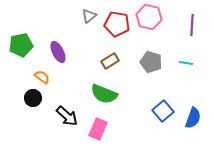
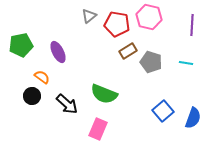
brown rectangle: moved 18 px right, 10 px up
black circle: moved 1 px left, 2 px up
black arrow: moved 12 px up
